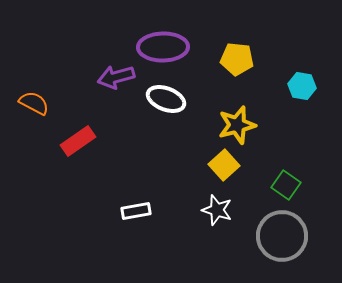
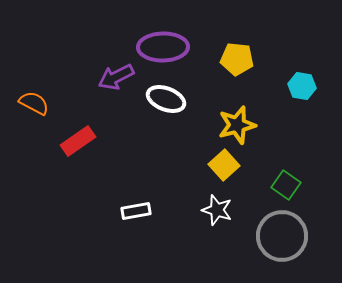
purple arrow: rotated 12 degrees counterclockwise
